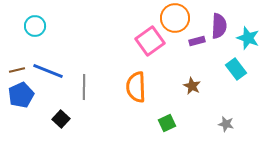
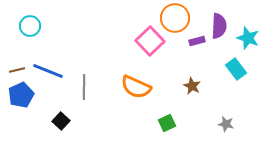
cyan circle: moved 5 px left
pink square: rotated 8 degrees counterclockwise
orange semicircle: rotated 64 degrees counterclockwise
black square: moved 2 px down
